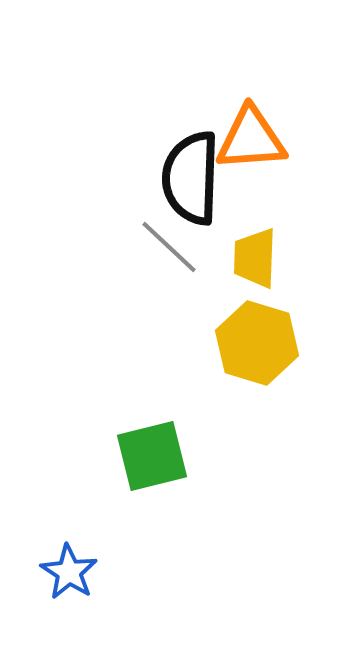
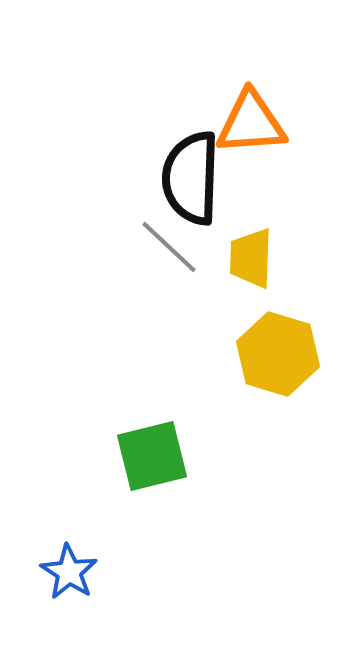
orange triangle: moved 16 px up
yellow trapezoid: moved 4 px left
yellow hexagon: moved 21 px right, 11 px down
